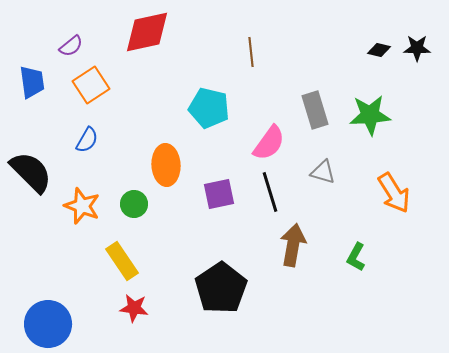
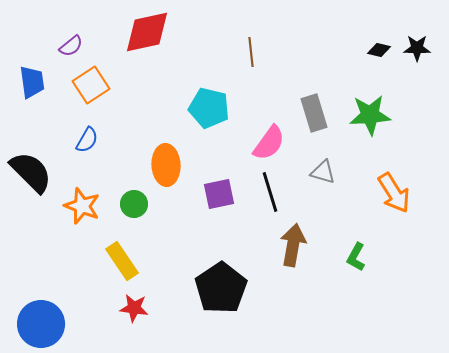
gray rectangle: moved 1 px left, 3 px down
blue circle: moved 7 px left
